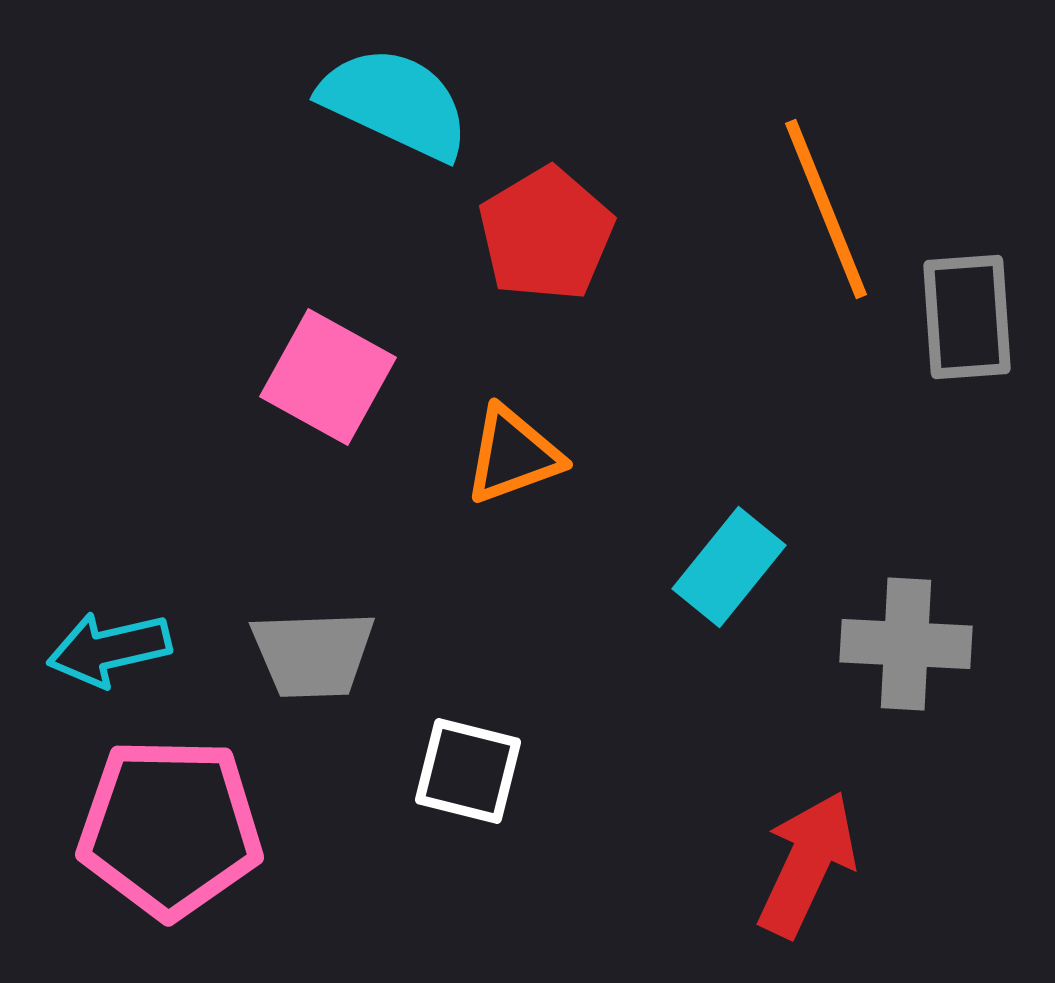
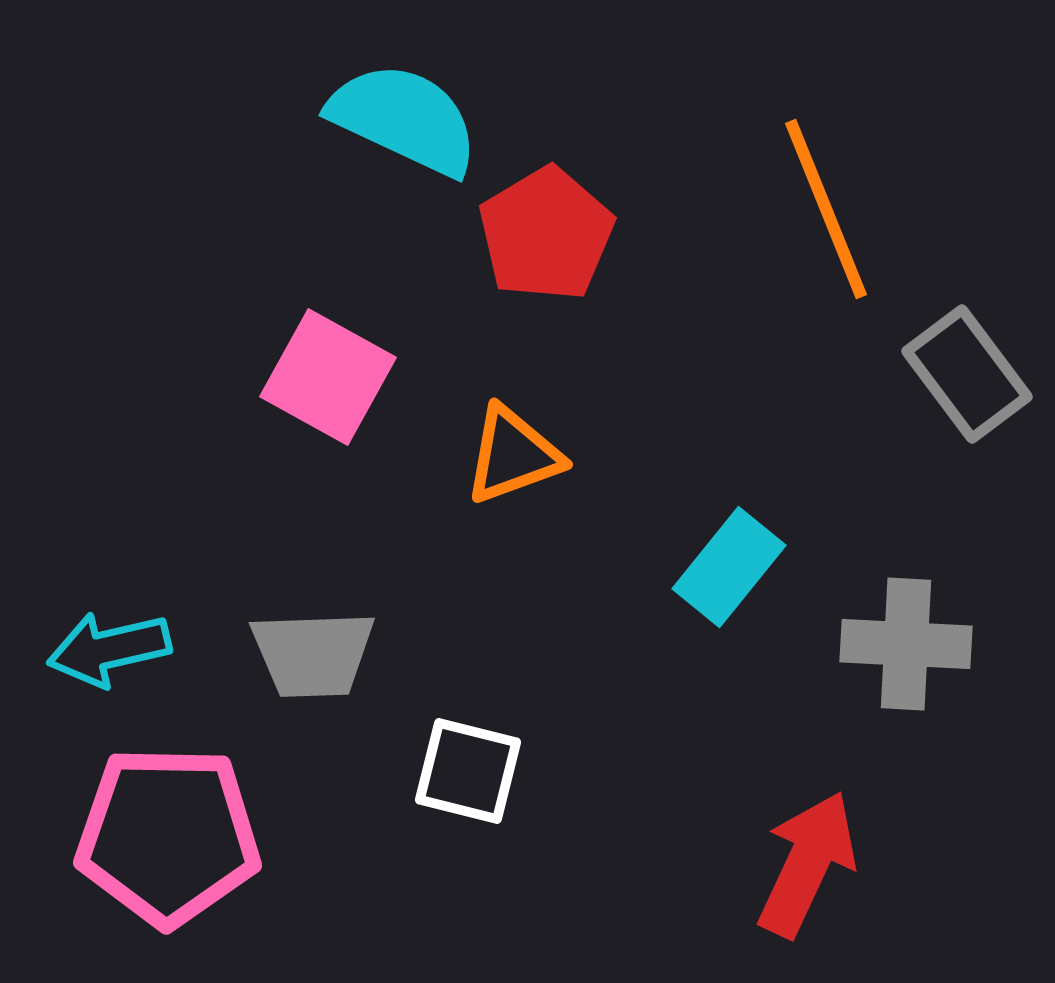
cyan semicircle: moved 9 px right, 16 px down
gray rectangle: moved 57 px down; rotated 33 degrees counterclockwise
pink pentagon: moved 2 px left, 8 px down
